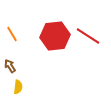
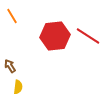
orange line: moved 18 px up
